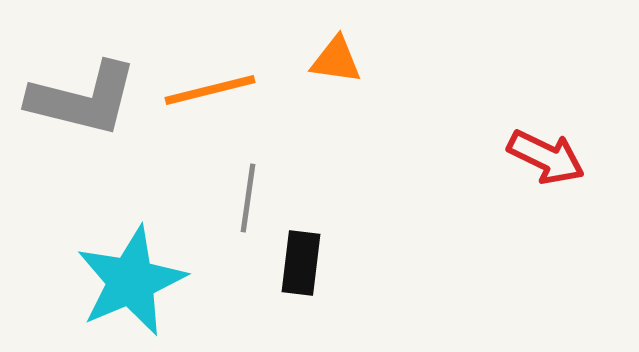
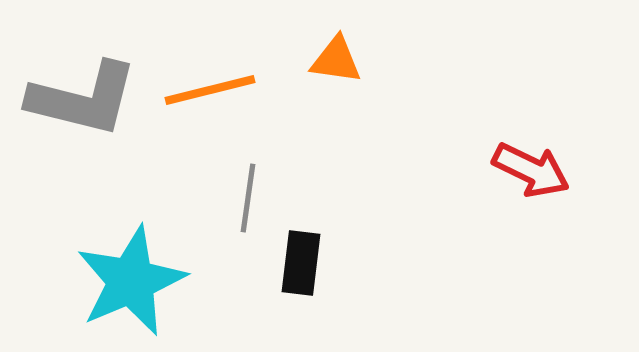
red arrow: moved 15 px left, 13 px down
